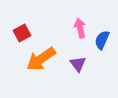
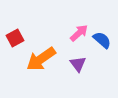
pink arrow: moved 1 px left, 5 px down; rotated 60 degrees clockwise
red square: moved 7 px left, 5 px down
blue semicircle: rotated 108 degrees clockwise
